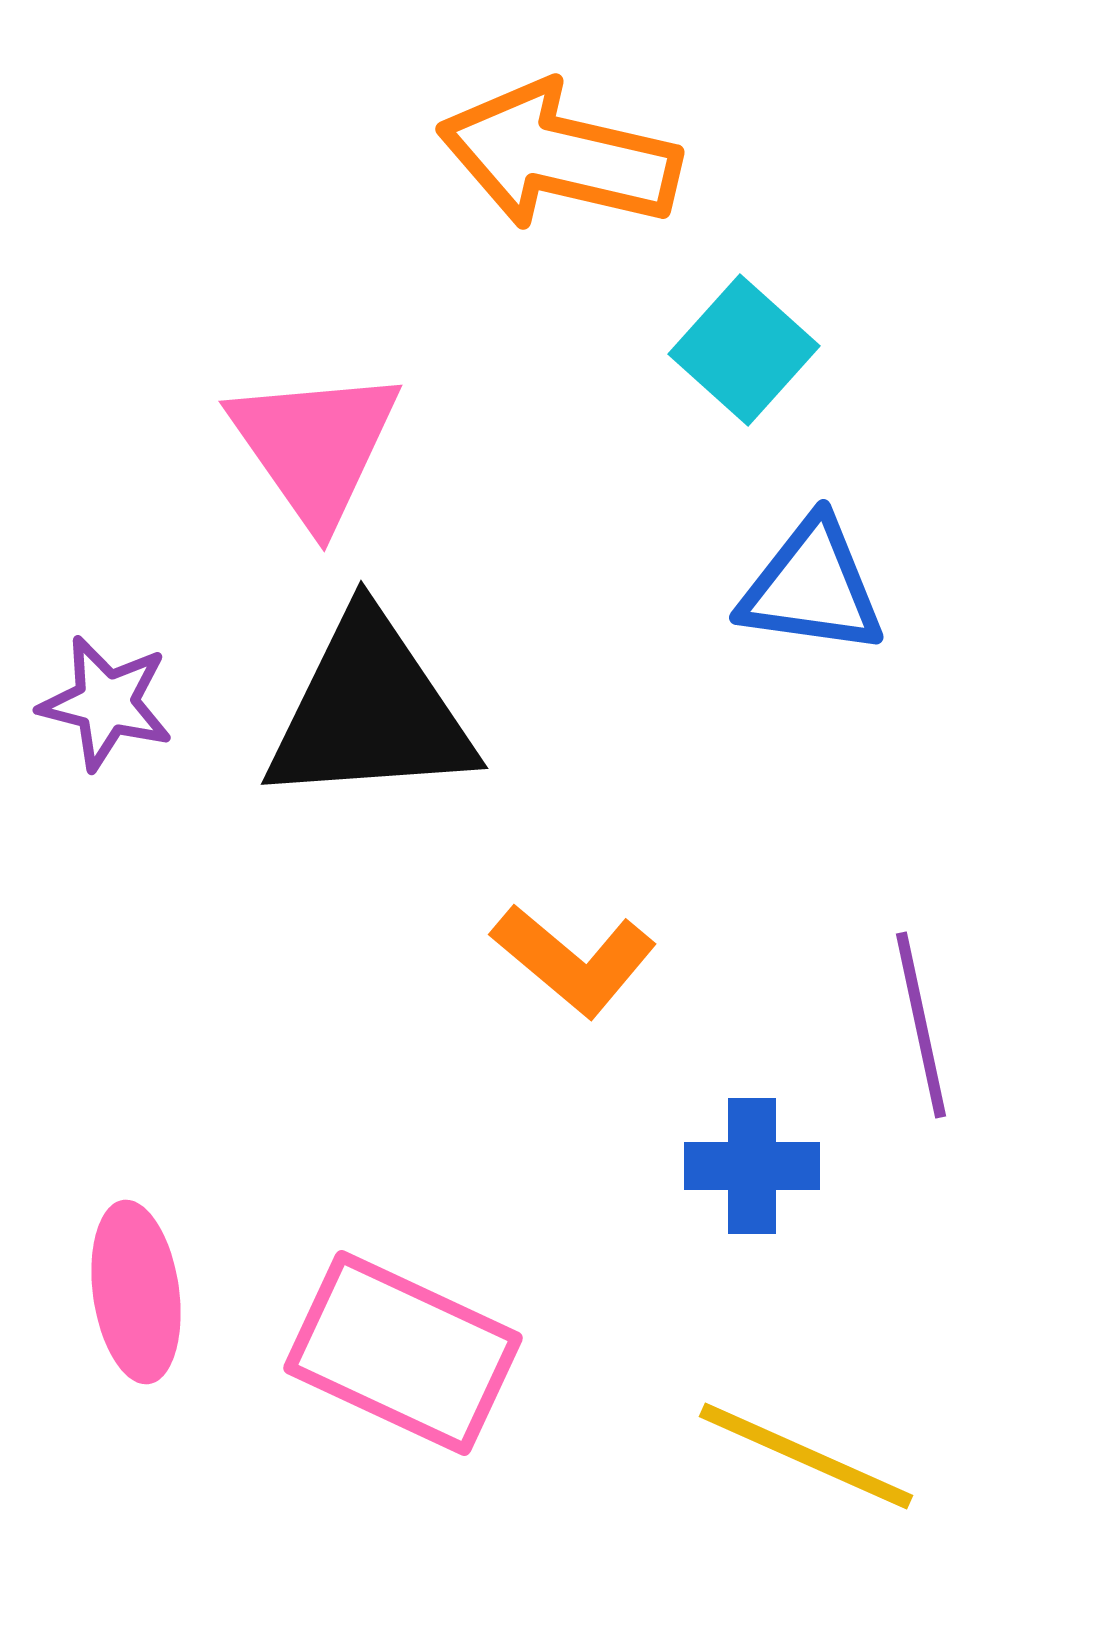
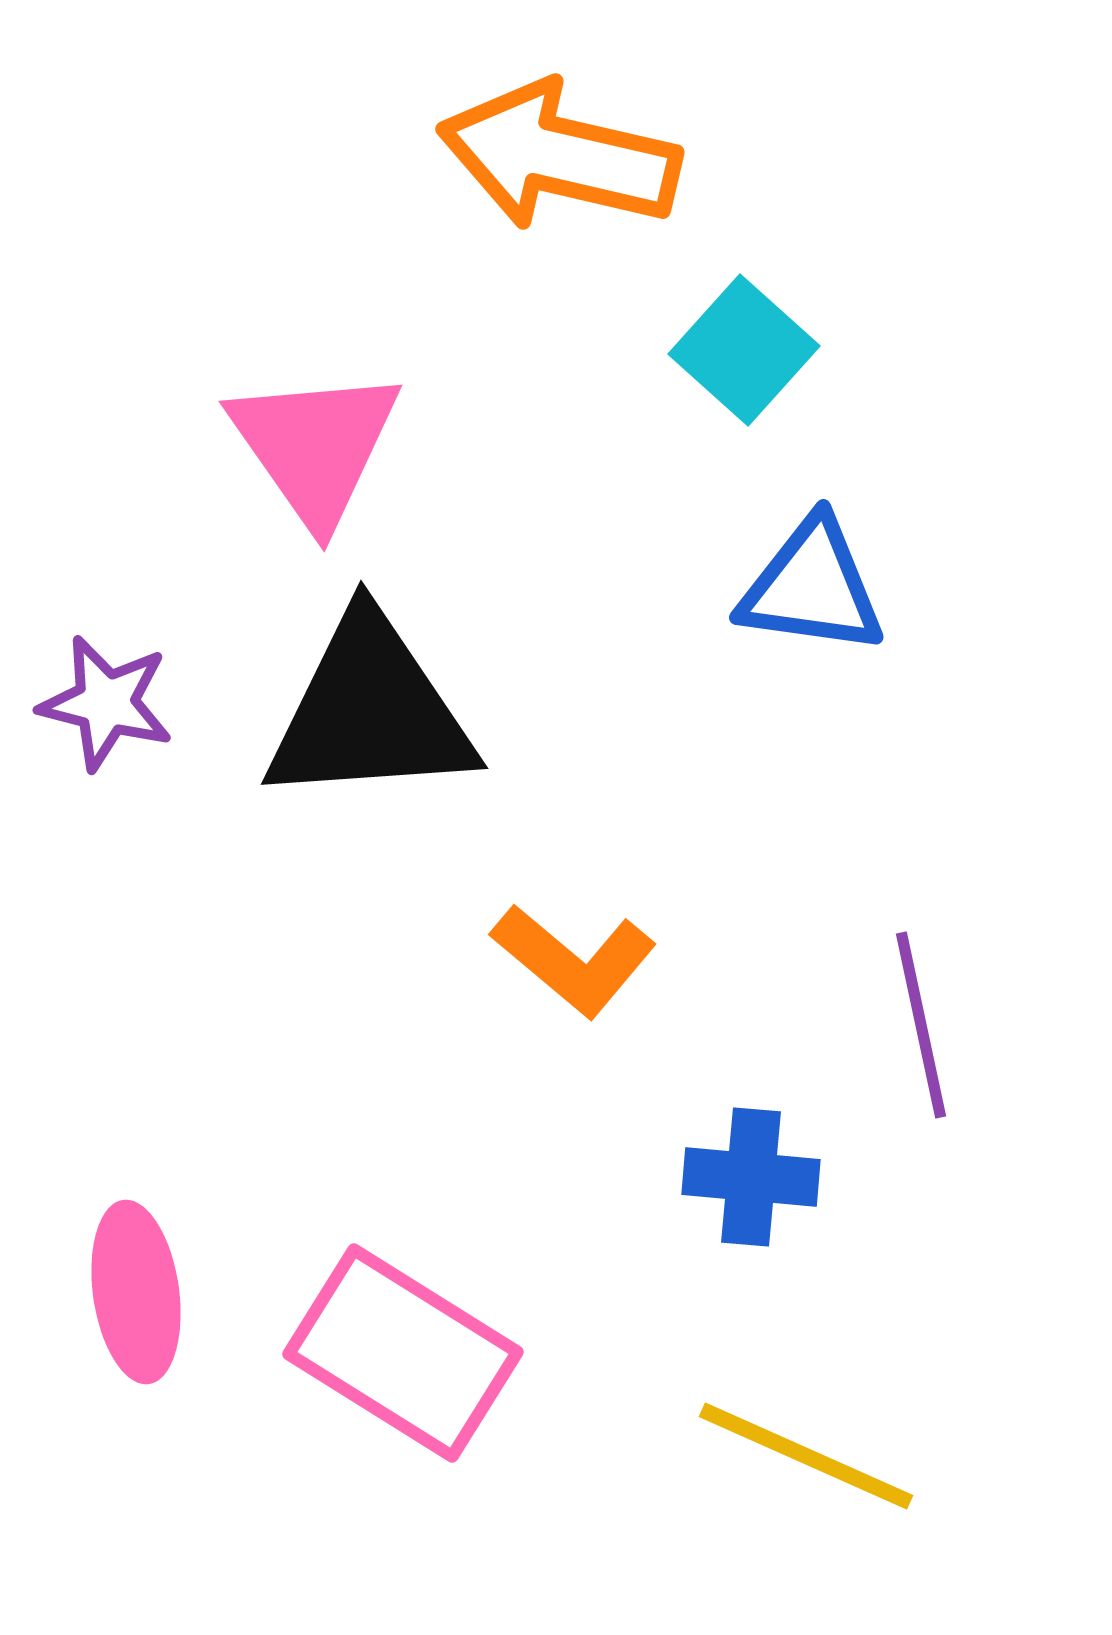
blue cross: moved 1 px left, 11 px down; rotated 5 degrees clockwise
pink rectangle: rotated 7 degrees clockwise
